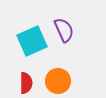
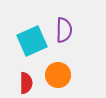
purple semicircle: rotated 25 degrees clockwise
orange circle: moved 6 px up
